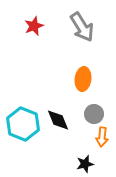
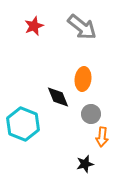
gray arrow: rotated 20 degrees counterclockwise
gray circle: moved 3 px left
black diamond: moved 23 px up
